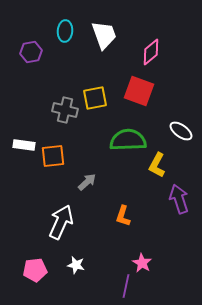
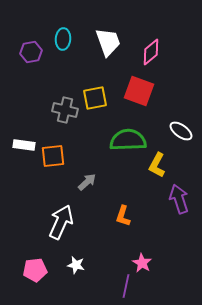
cyan ellipse: moved 2 px left, 8 px down
white trapezoid: moved 4 px right, 7 px down
